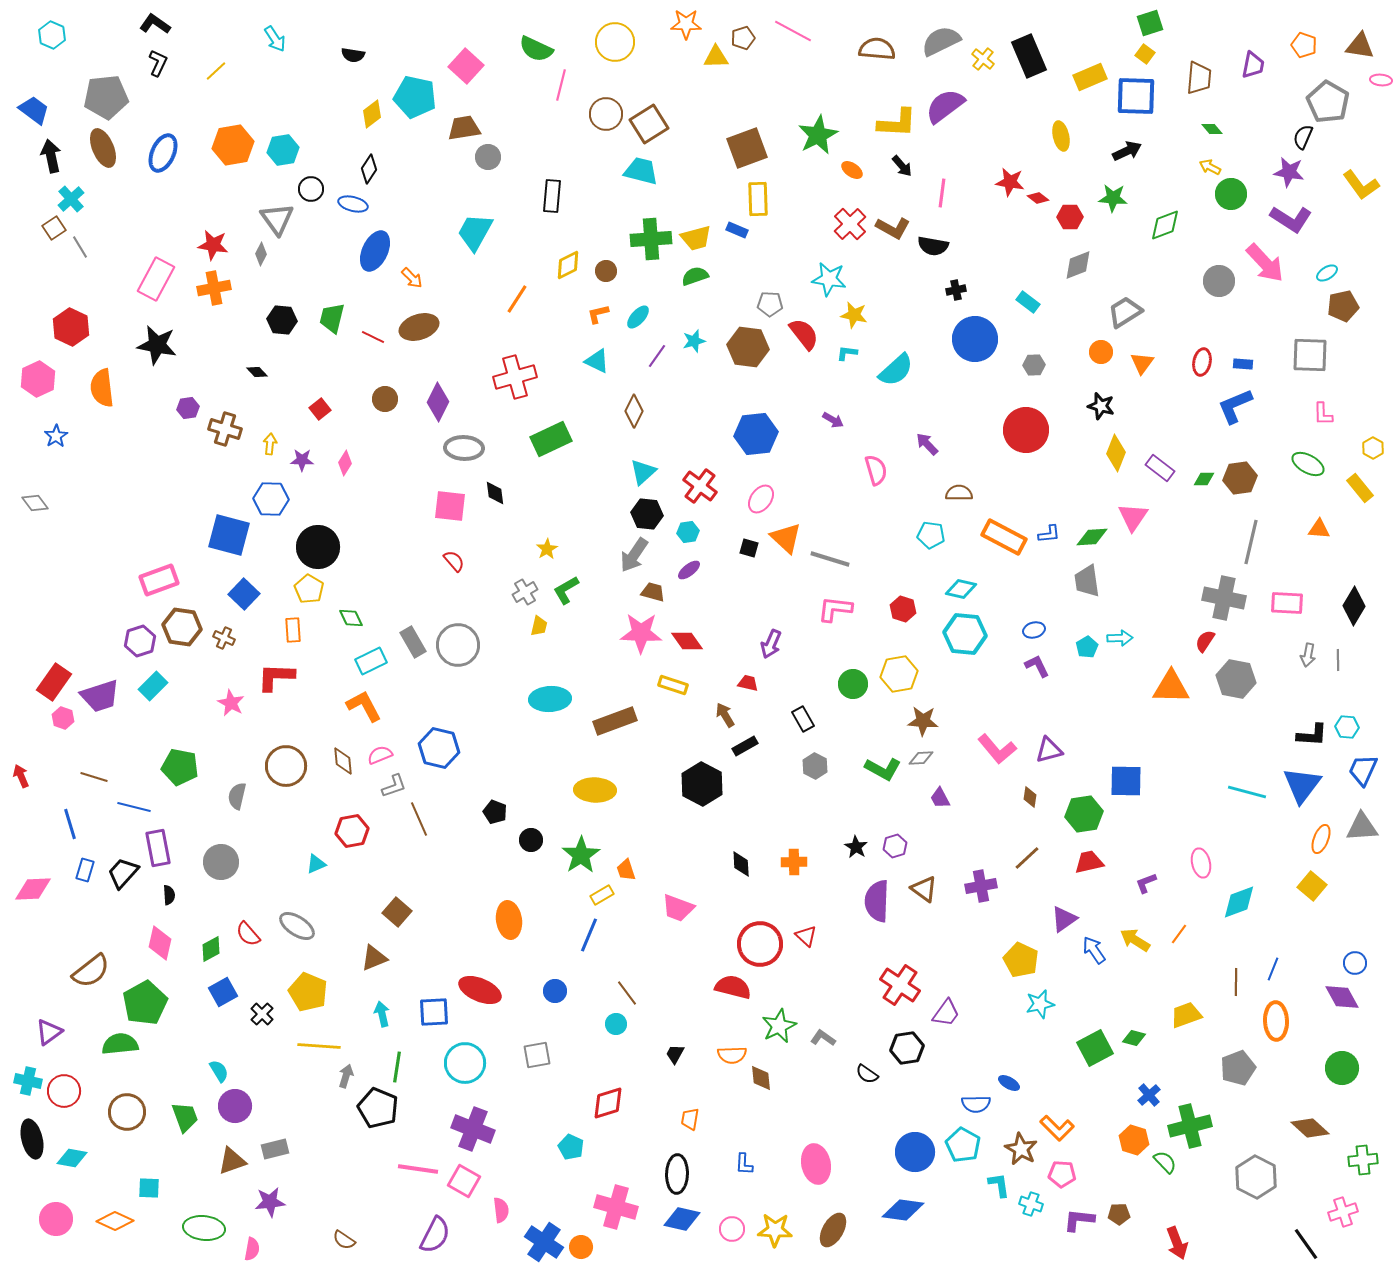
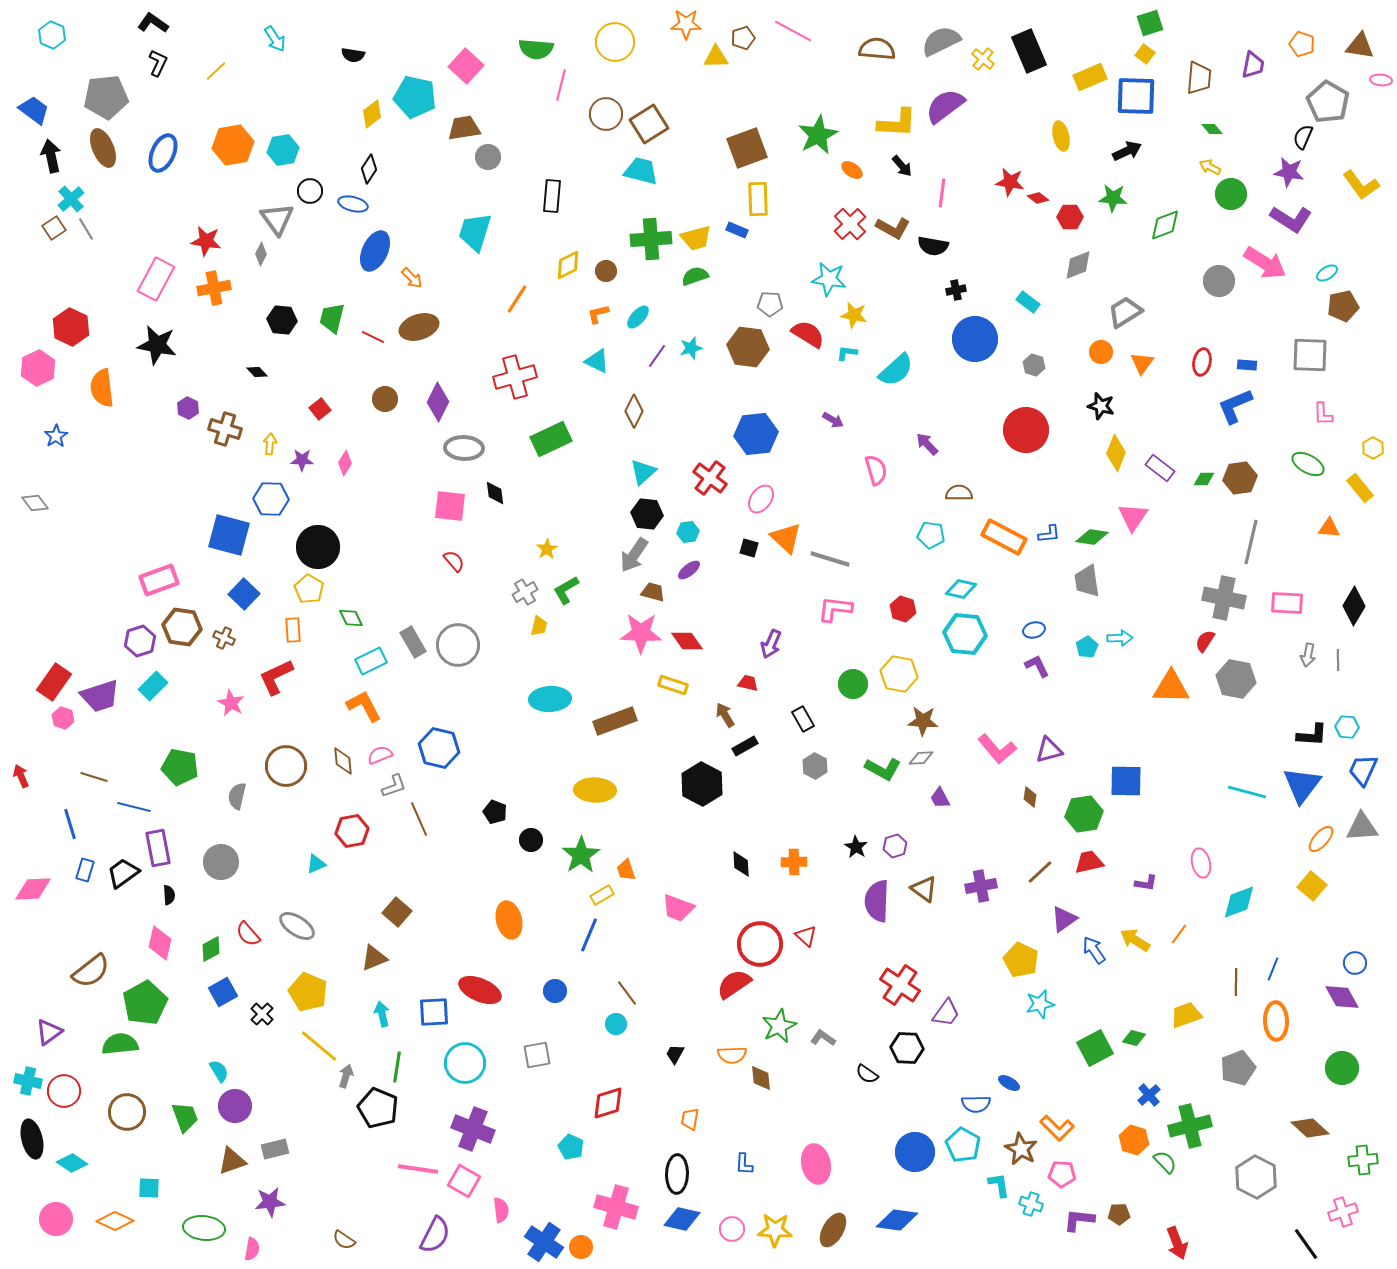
black L-shape at (155, 24): moved 2 px left, 1 px up
orange pentagon at (1304, 45): moved 2 px left, 1 px up
green semicircle at (536, 49): rotated 20 degrees counterclockwise
black rectangle at (1029, 56): moved 5 px up
black circle at (311, 189): moved 1 px left, 2 px down
cyan trapezoid at (475, 232): rotated 12 degrees counterclockwise
red star at (213, 245): moved 7 px left, 4 px up
gray line at (80, 247): moved 6 px right, 18 px up
pink arrow at (1265, 263): rotated 15 degrees counterclockwise
red semicircle at (804, 334): moved 4 px right; rotated 20 degrees counterclockwise
cyan star at (694, 341): moved 3 px left, 7 px down
blue rectangle at (1243, 364): moved 4 px right, 1 px down
gray hexagon at (1034, 365): rotated 20 degrees clockwise
pink hexagon at (38, 379): moved 11 px up
purple hexagon at (188, 408): rotated 25 degrees counterclockwise
red cross at (700, 486): moved 10 px right, 8 px up
orange triangle at (1319, 529): moved 10 px right, 1 px up
green diamond at (1092, 537): rotated 12 degrees clockwise
yellow hexagon at (899, 674): rotated 21 degrees clockwise
red L-shape at (276, 677): rotated 27 degrees counterclockwise
orange ellipse at (1321, 839): rotated 20 degrees clockwise
brown line at (1027, 858): moved 13 px right, 14 px down
black trapezoid at (123, 873): rotated 12 degrees clockwise
purple L-shape at (1146, 883): rotated 150 degrees counterclockwise
orange ellipse at (509, 920): rotated 6 degrees counterclockwise
red semicircle at (733, 987): moved 1 px right, 3 px up; rotated 48 degrees counterclockwise
yellow line at (319, 1046): rotated 36 degrees clockwise
black hexagon at (907, 1048): rotated 12 degrees clockwise
cyan diamond at (72, 1158): moved 5 px down; rotated 24 degrees clockwise
blue diamond at (903, 1210): moved 6 px left, 10 px down
